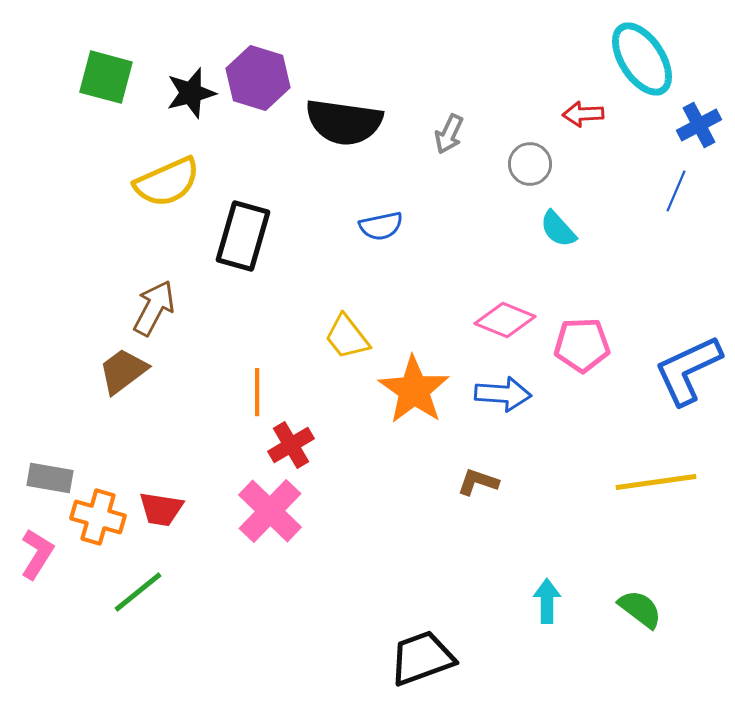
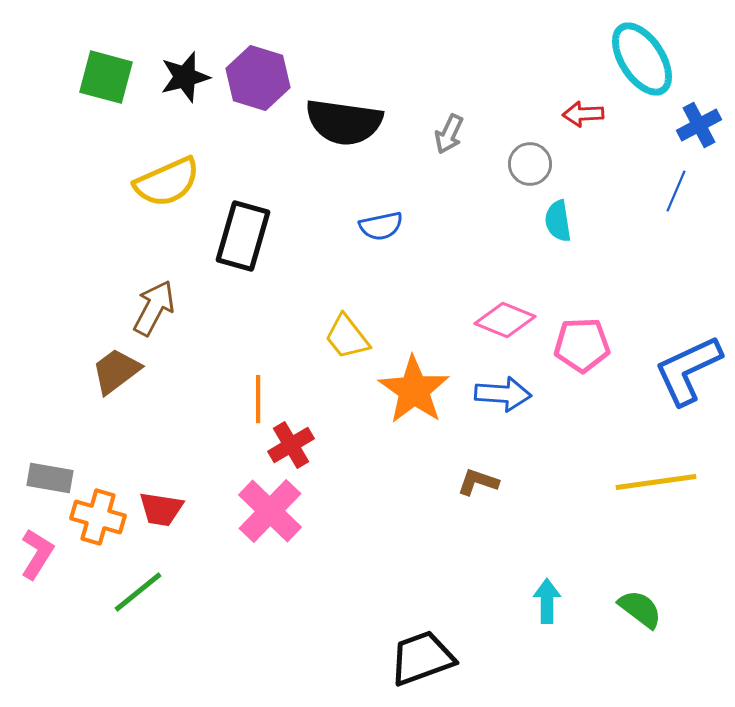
black star: moved 6 px left, 16 px up
cyan semicircle: moved 8 px up; rotated 33 degrees clockwise
brown trapezoid: moved 7 px left
orange line: moved 1 px right, 7 px down
